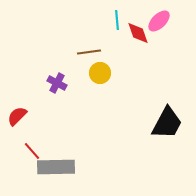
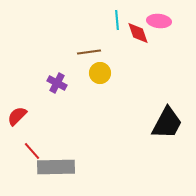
pink ellipse: rotated 50 degrees clockwise
